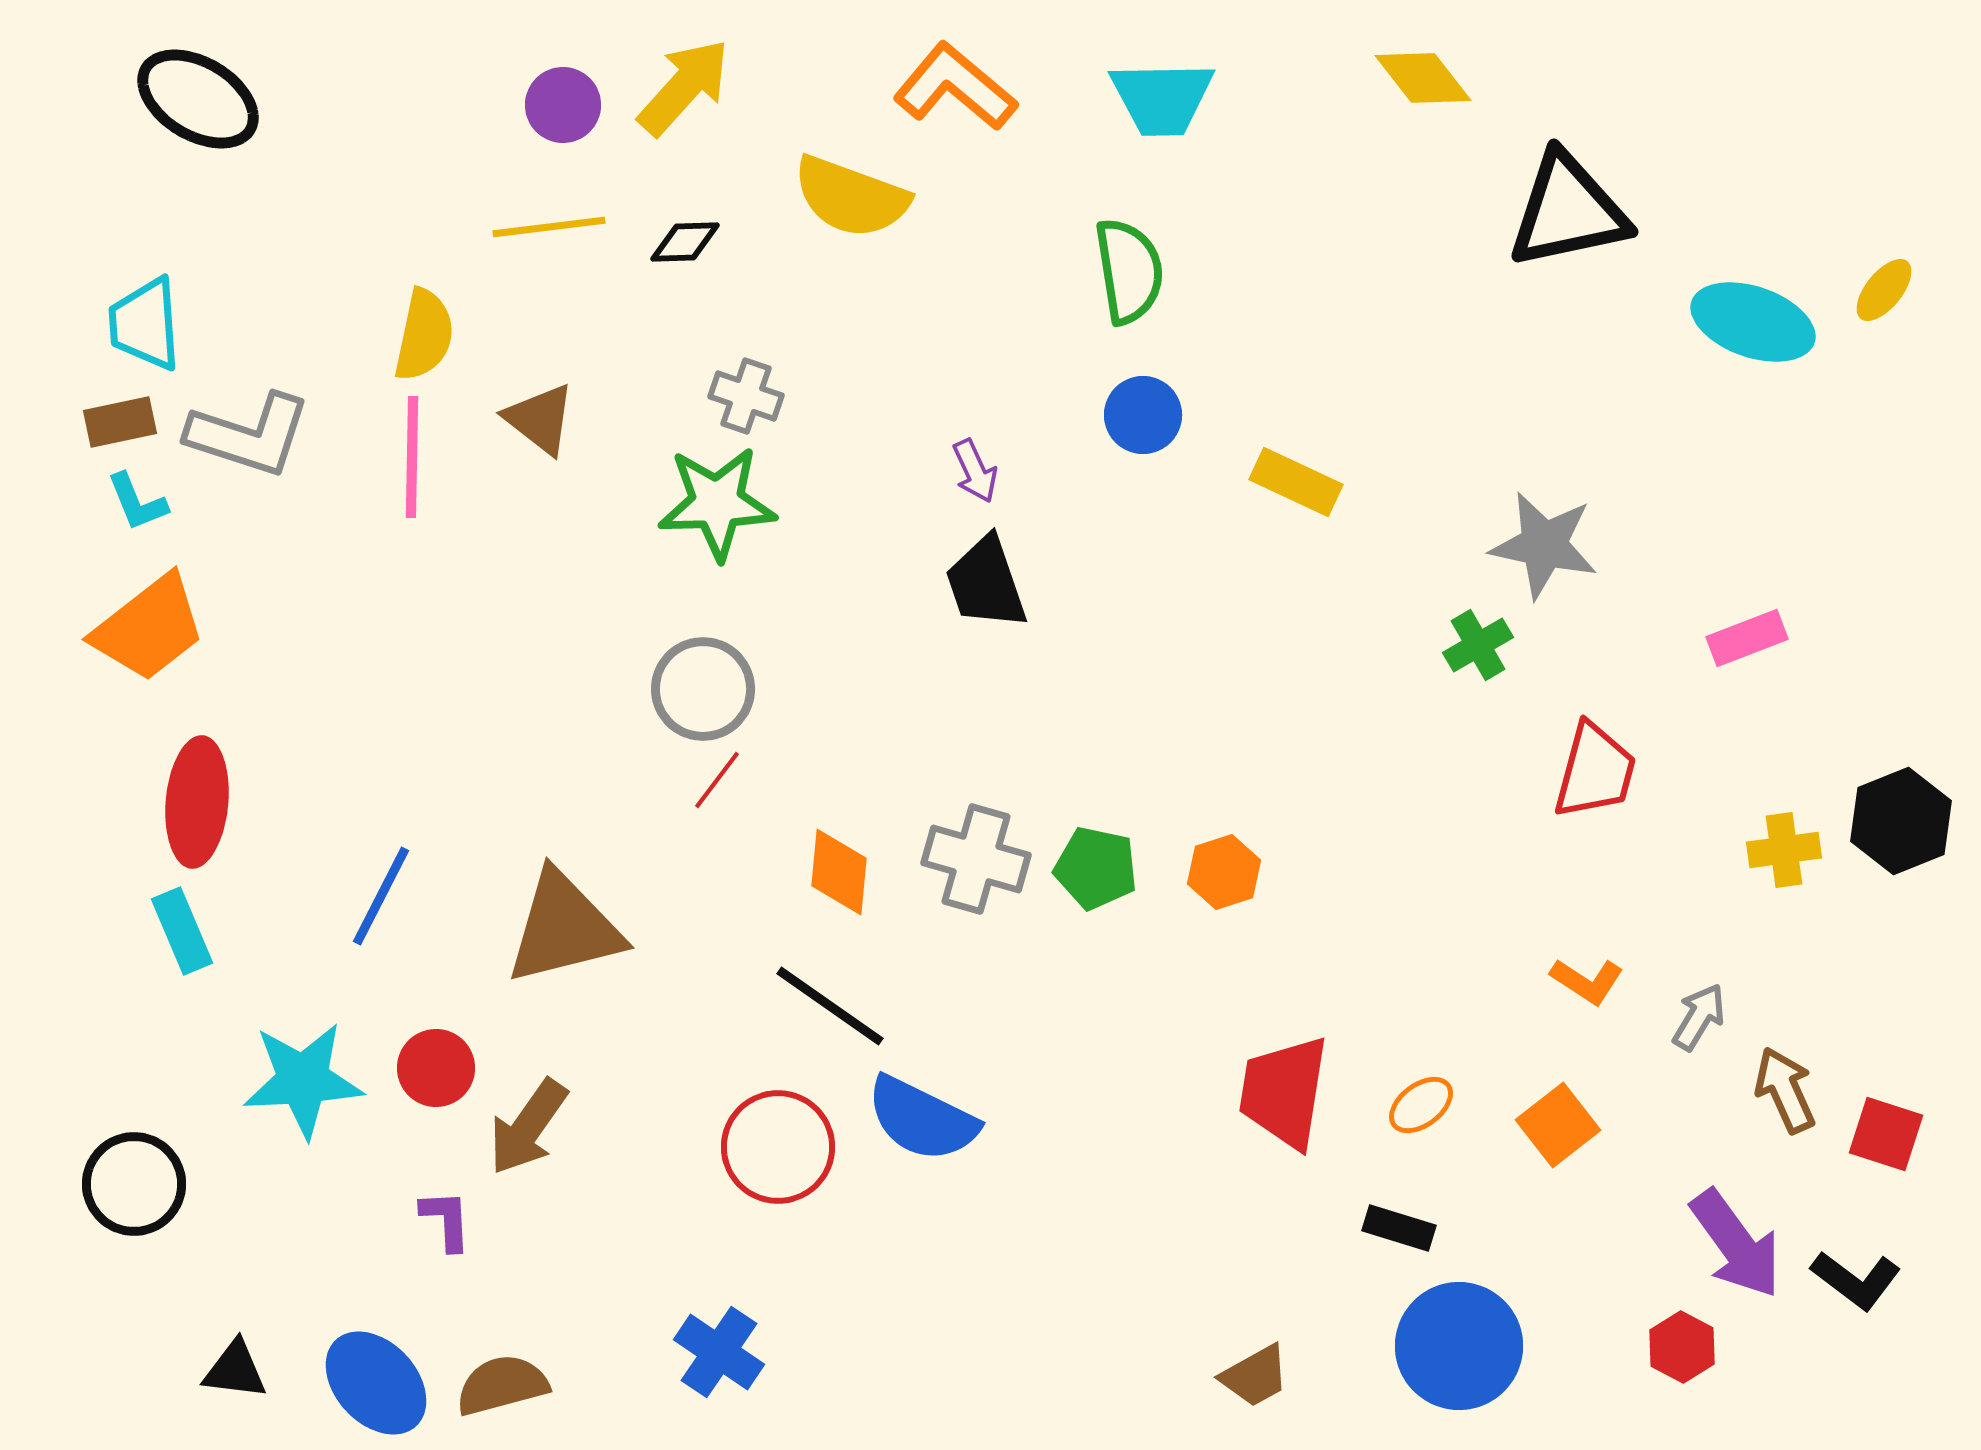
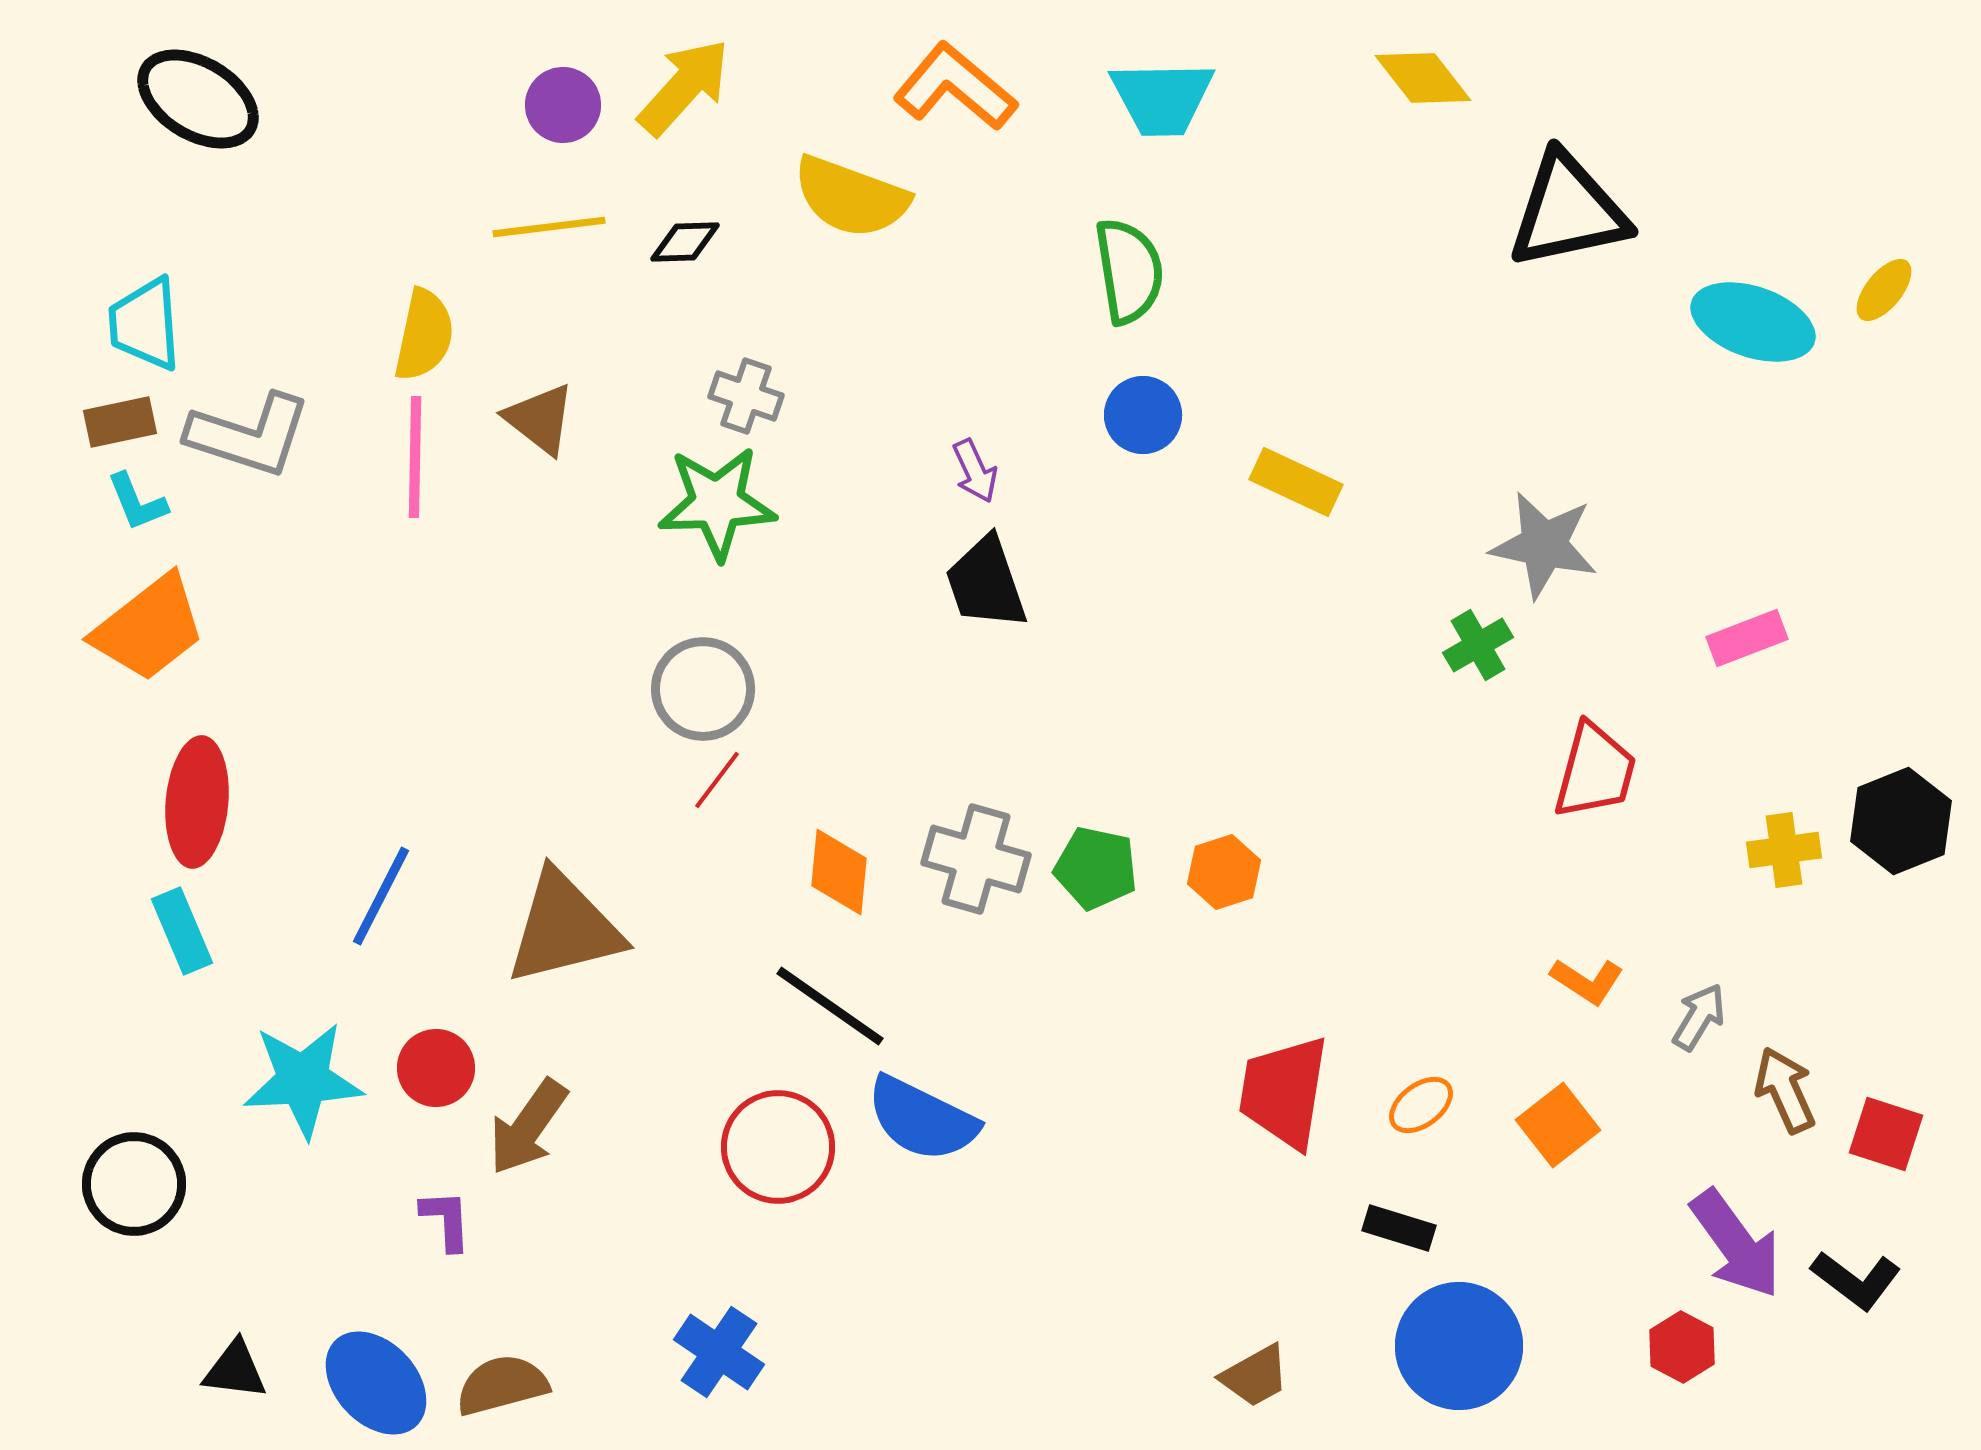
pink line at (412, 457): moved 3 px right
